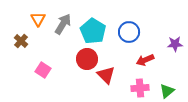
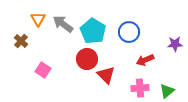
gray arrow: rotated 85 degrees counterclockwise
